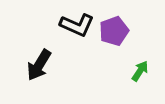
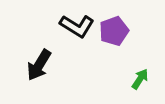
black L-shape: moved 1 px down; rotated 8 degrees clockwise
green arrow: moved 8 px down
